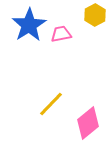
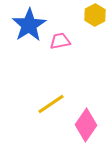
pink trapezoid: moved 1 px left, 7 px down
yellow line: rotated 12 degrees clockwise
pink diamond: moved 2 px left, 2 px down; rotated 16 degrees counterclockwise
